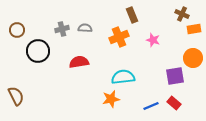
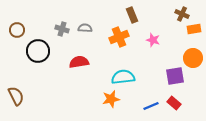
gray cross: rotated 32 degrees clockwise
